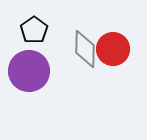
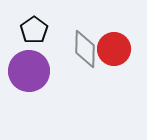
red circle: moved 1 px right
